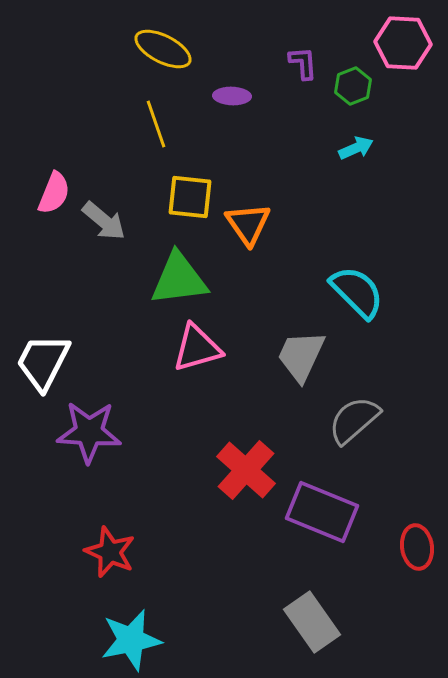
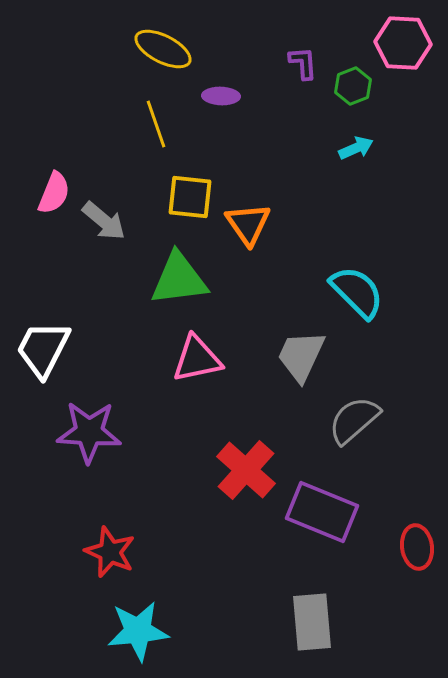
purple ellipse: moved 11 px left
pink triangle: moved 11 px down; rotated 4 degrees clockwise
white trapezoid: moved 13 px up
gray rectangle: rotated 30 degrees clockwise
cyan star: moved 7 px right, 9 px up; rotated 6 degrees clockwise
